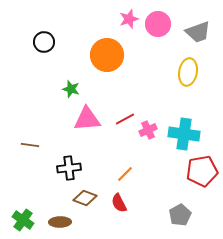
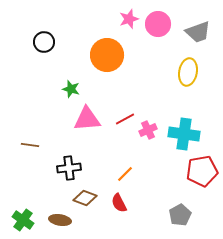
brown ellipse: moved 2 px up; rotated 10 degrees clockwise
